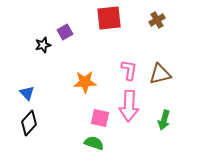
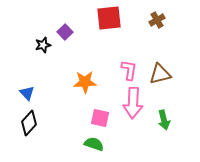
purple square: rotated 14 degrees counterclockwise
pink arrow: moved 4 px right, 3 px up
green arrow: rotated 30 degrees counterclockwise
green semicircle: moved 1 px down
